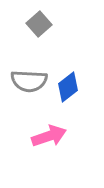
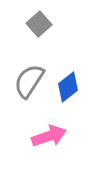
gray semicircle: rotated 120 degrees clockwise
